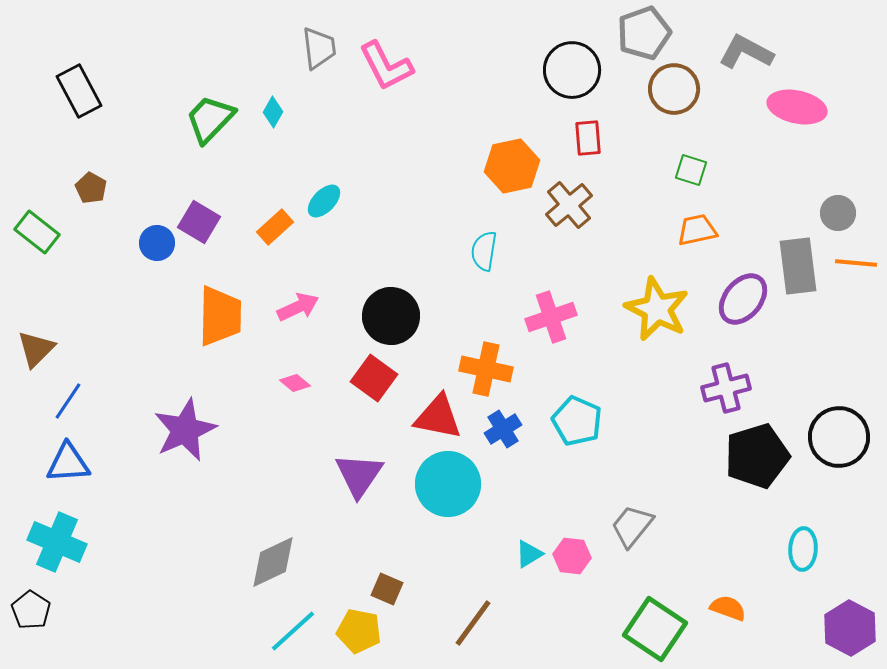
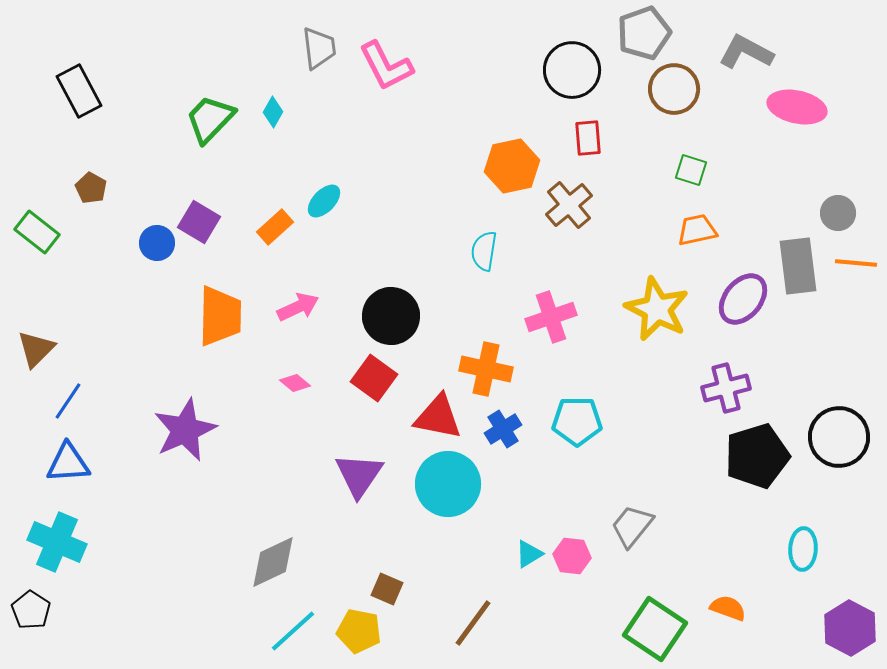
cyan pentagon at (577, 421): rotated 24 degrees counterclockwise
